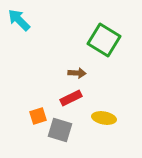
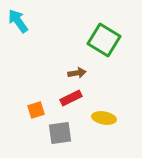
cyan arrow: moved 1 px left, 1 px down; rotated 10 degrees clockwise
brown arrow: rotated 12 degrees counterclockwise
orange square: moved 2 px left, 6 px up
gray square: moved 3 px down; rotated 25 degrees counterclockwise
